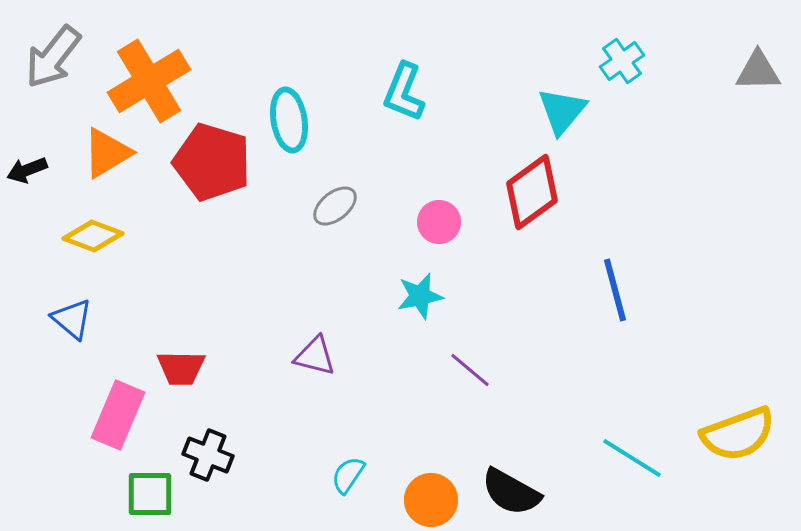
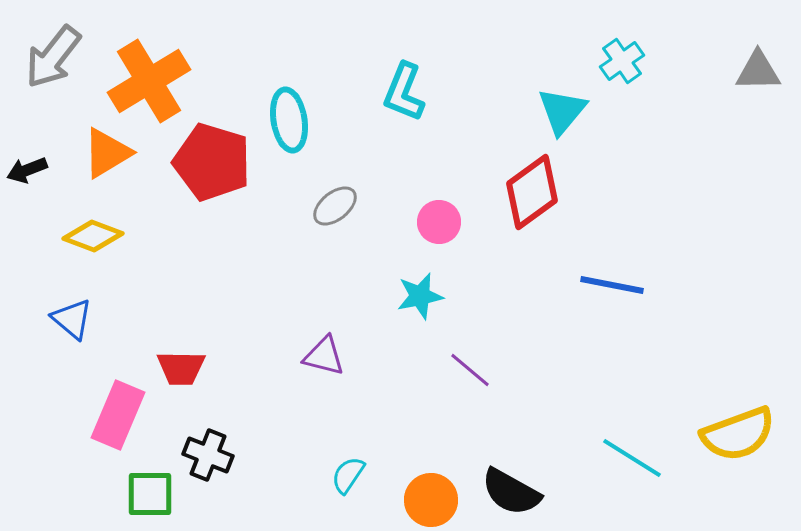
blue line: moved 3 px left, 5 px up; rotated 64 degrees counterclockwise
purple triangle: moved 9 px right
